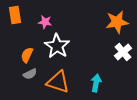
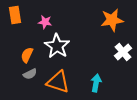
orange star: moved 5 px left, 2 px up
